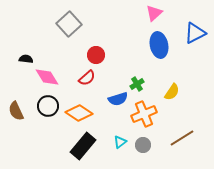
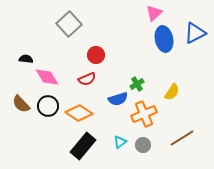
blue ellipse: moved 5 px right, 6 px up
red semicircle: moved 1 px down; rotated 18 degrees clockwise
brown semicircle: moved 5 px right, 7 px up; rotated 18 degrees counterclockwise
